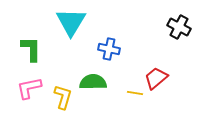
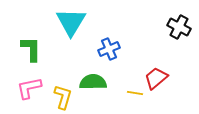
blue cross: rotated 35 degrees counterclockwise
